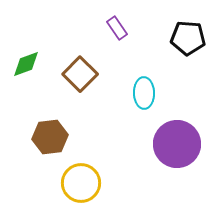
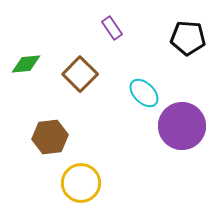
purple rectangle: moved 5 px left
green diamond: rotated 16 degrees clockwise
cyan ellipse: rotated 44 degrees counterclockwise
purple circle: moved 5 px right, 18 px up
